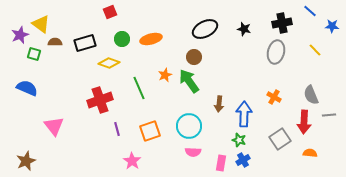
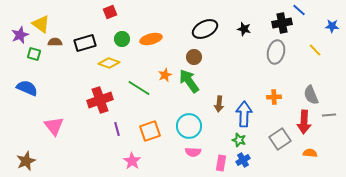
blue line: moved 11 px left, 1 px up
green line: rotated 35 degrees counterclockwise
orange cross: rotated 32 degrees counterclockwise
